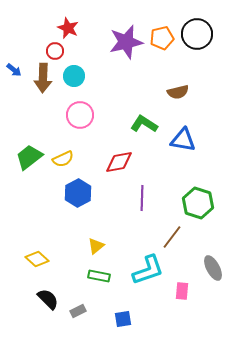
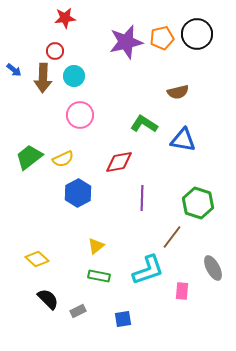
red star: moved 3 px left, 10 px up; rotated 30 degrees counterclockwise
